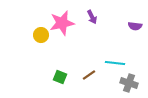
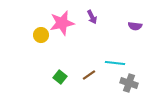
green square: rotated 16 degrees clockwise
